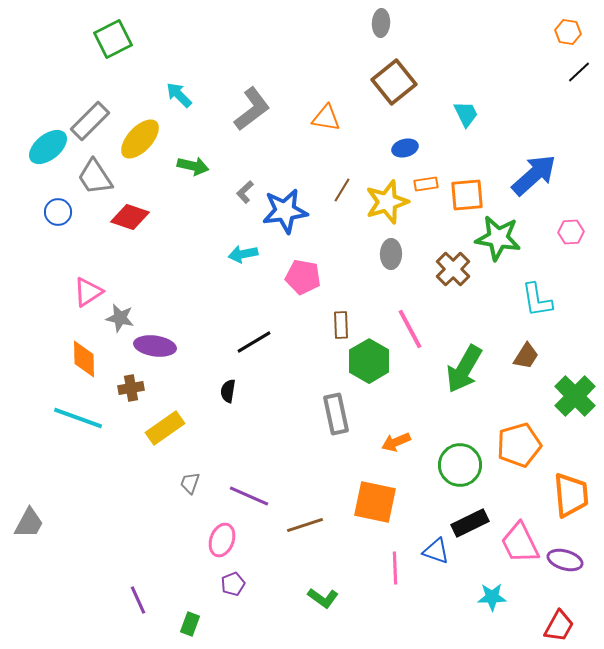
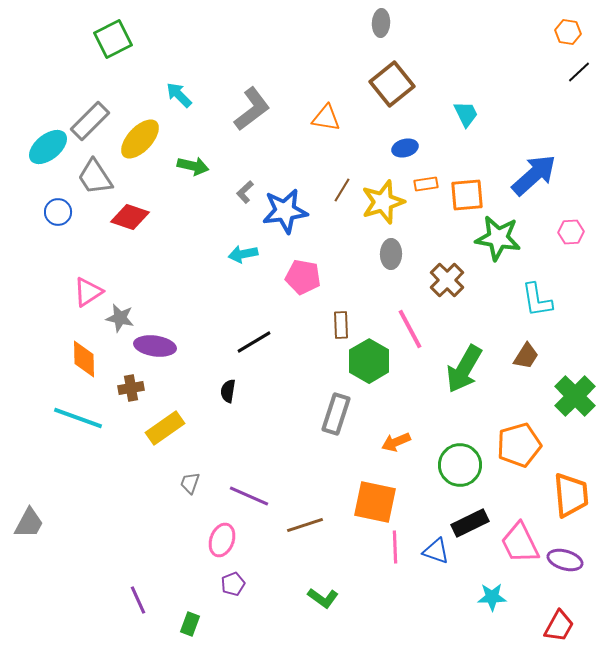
brown square at (394, 82): moved 2 px left, 2 px down
yellow star at (387, 202): moved 4 px left
brown cross at (453, 269): moved 6 px left, 11 px down
gray rectangle at (336, 414): rotated 30 degrees clockwise
pink line at (395, 568): moved 21 px up
